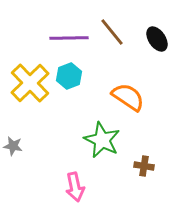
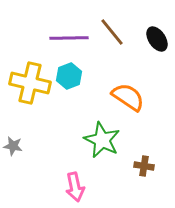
yellow cross: rotated 33 degrees counterclockwise
